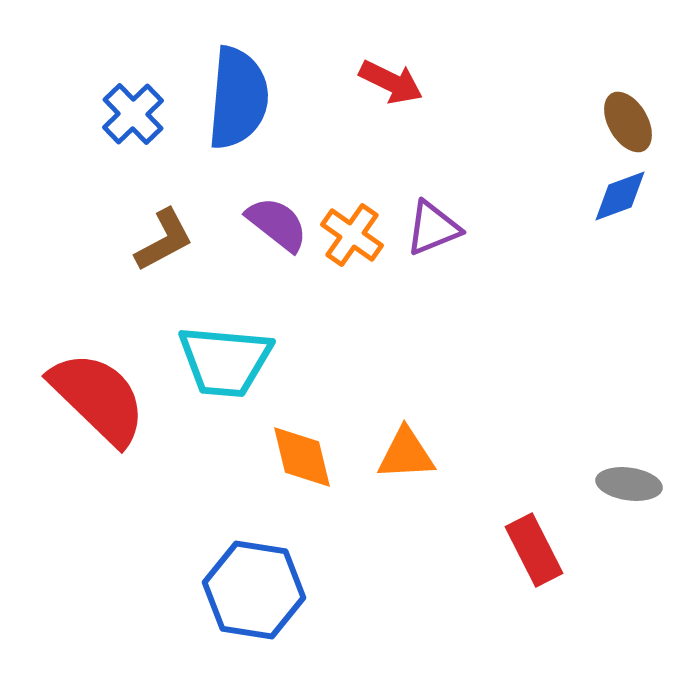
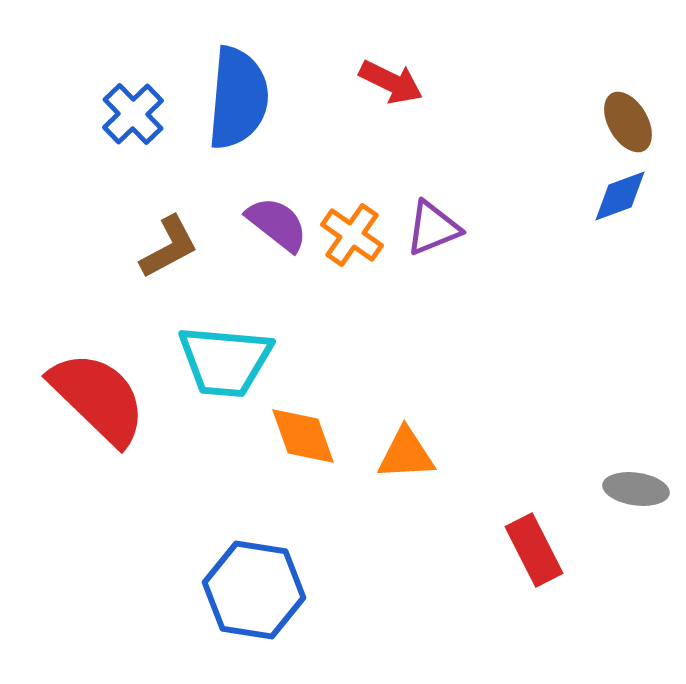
brown L-shape: moved 5 px right, 7 px down
orange diamond: moved 1 px right, 21 px up; rotated 6 degrees counterclockwise
gray ellipse: moved 7 px right, 5 px down
